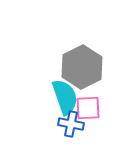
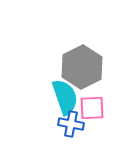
pink square: moved 4 px right
